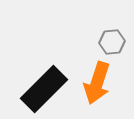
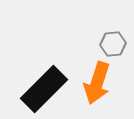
gray hexagon: moved 1 px right, 2 px down
